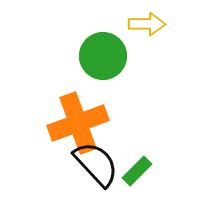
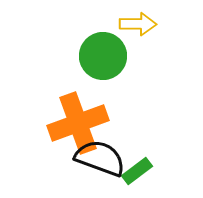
yellow arrow: moved 9 px left
black semicircle: moved 4 px right, 6 px up; rotated 27 degrees counterclockwise
green rectangle: rotated 8 degrees clockwise
